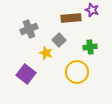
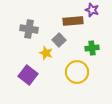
brown rectangle: moved 2 px right, 3 px down
gray cross: rotated 30 degrees clockwise
green cross: moved 2 px right, 1 px down
purple square: moved 2 px right, 1 px down
